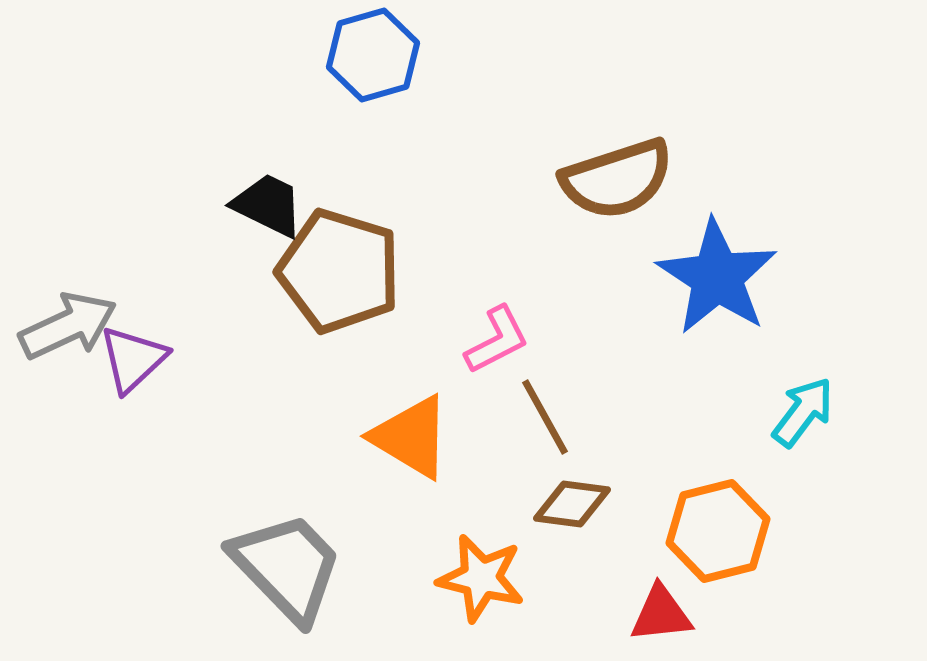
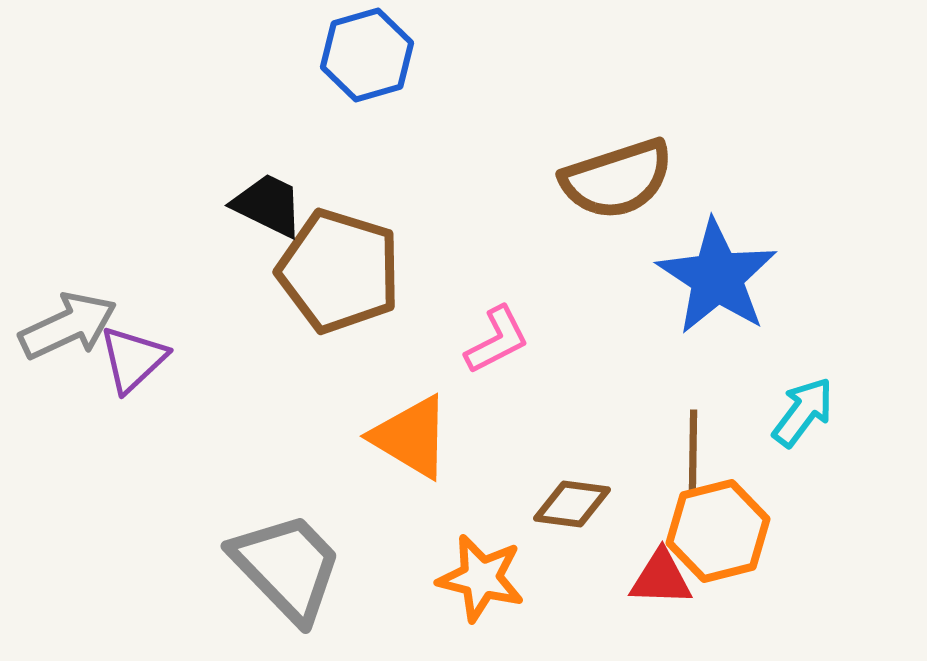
blue hexagon: moved 6 px left
brown line: moved 148 px right, 34 px down; rotated 30 degrees clockwise
red triangle: moved 36 px up; rotated 8 degrees clockwise
